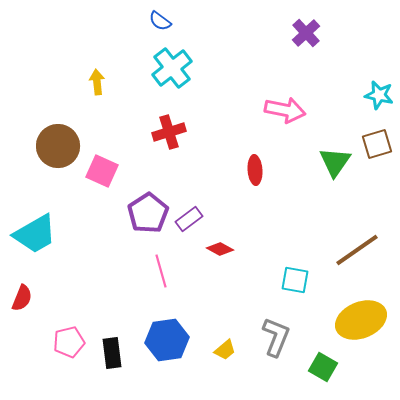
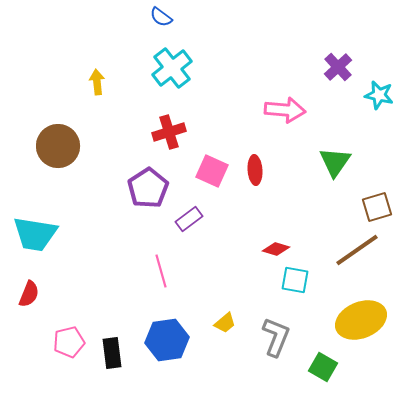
blue semicircle: moved 1 px right, 4 px up
purple cross: moved 32 px right, 34 px down
pink arrow: rotated 6 degrees counterclockwise
brown square: moved 63 px down
pink square: moved 110 px right
purple pentagon: moved 25 px up
cyan trapezoid: rotated 39 degrees clockwise
red diamond: moved 56 px right; rotated 12 degrees counterclockwise
red semicircle: moved 7 px right, 4 px up
yellow trapezoid: moved 27 px up
